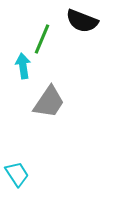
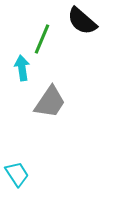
black semicircle: rotated 20 degrees clockwise
cyan arrow: moved 1 px left, 2 px down
gray trapezoid: moved 1 px right
